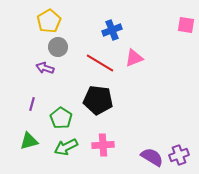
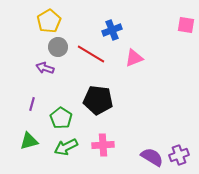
red line: moved 9 px left, 9 px up
